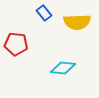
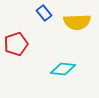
red pentagon: rotated 25 degrees counterclockwise
cyan diamond: moved 1 px down
